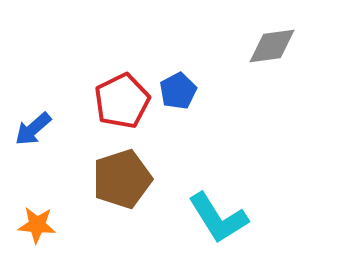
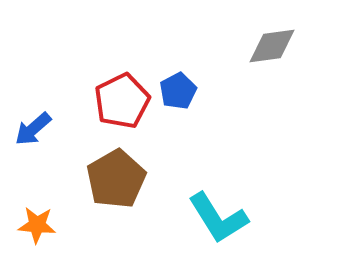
brown pentagon: moved 6 px left; rotated 12 degrees counterclockwise
